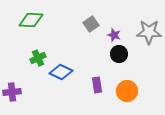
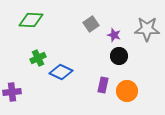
gray star: moved 2 px left, 3 px up
black circle: moved 2 px down
purple rectangle: moved 6 px right; rotated 21 degrees clockwise
